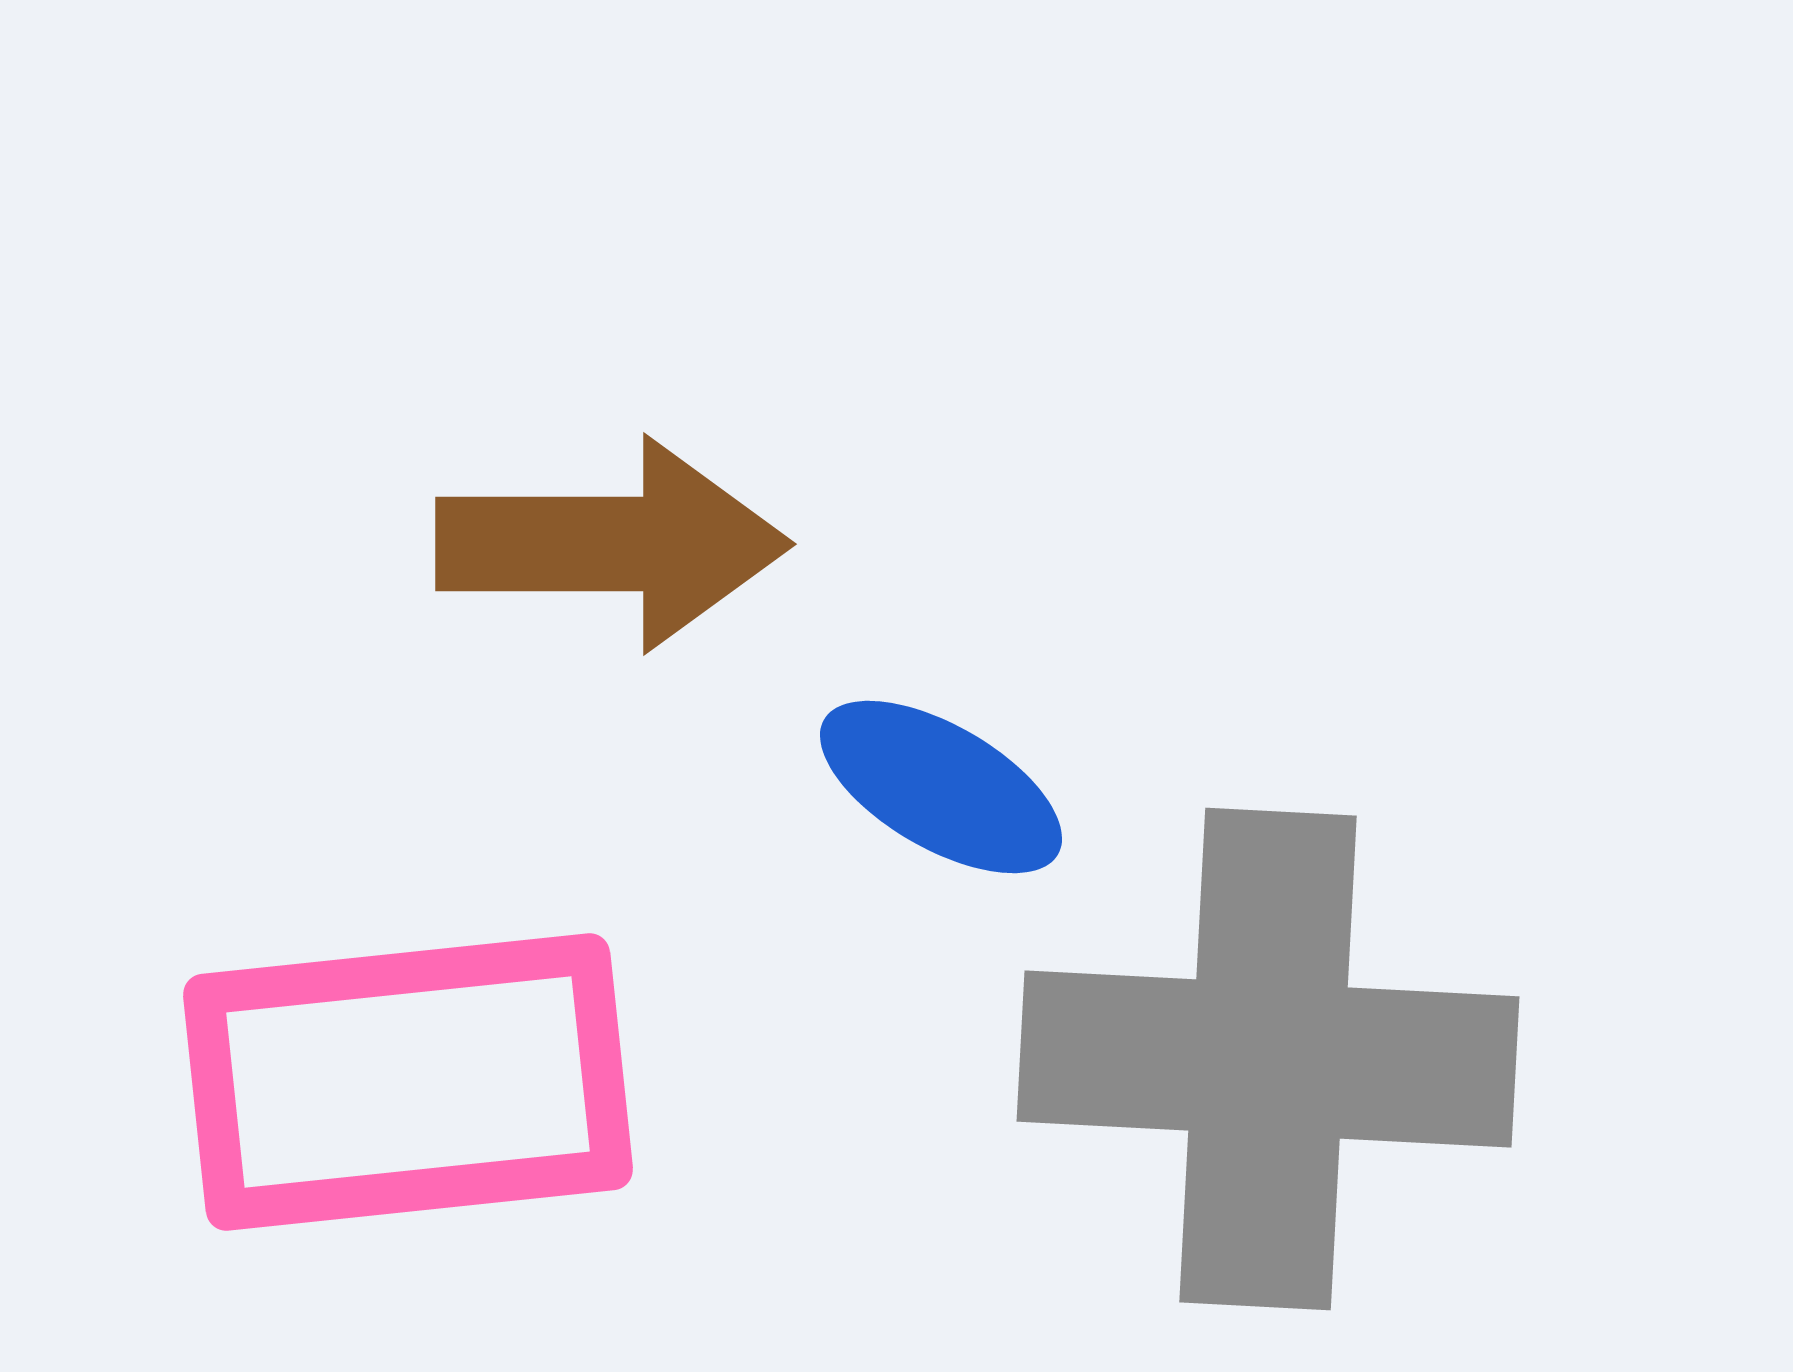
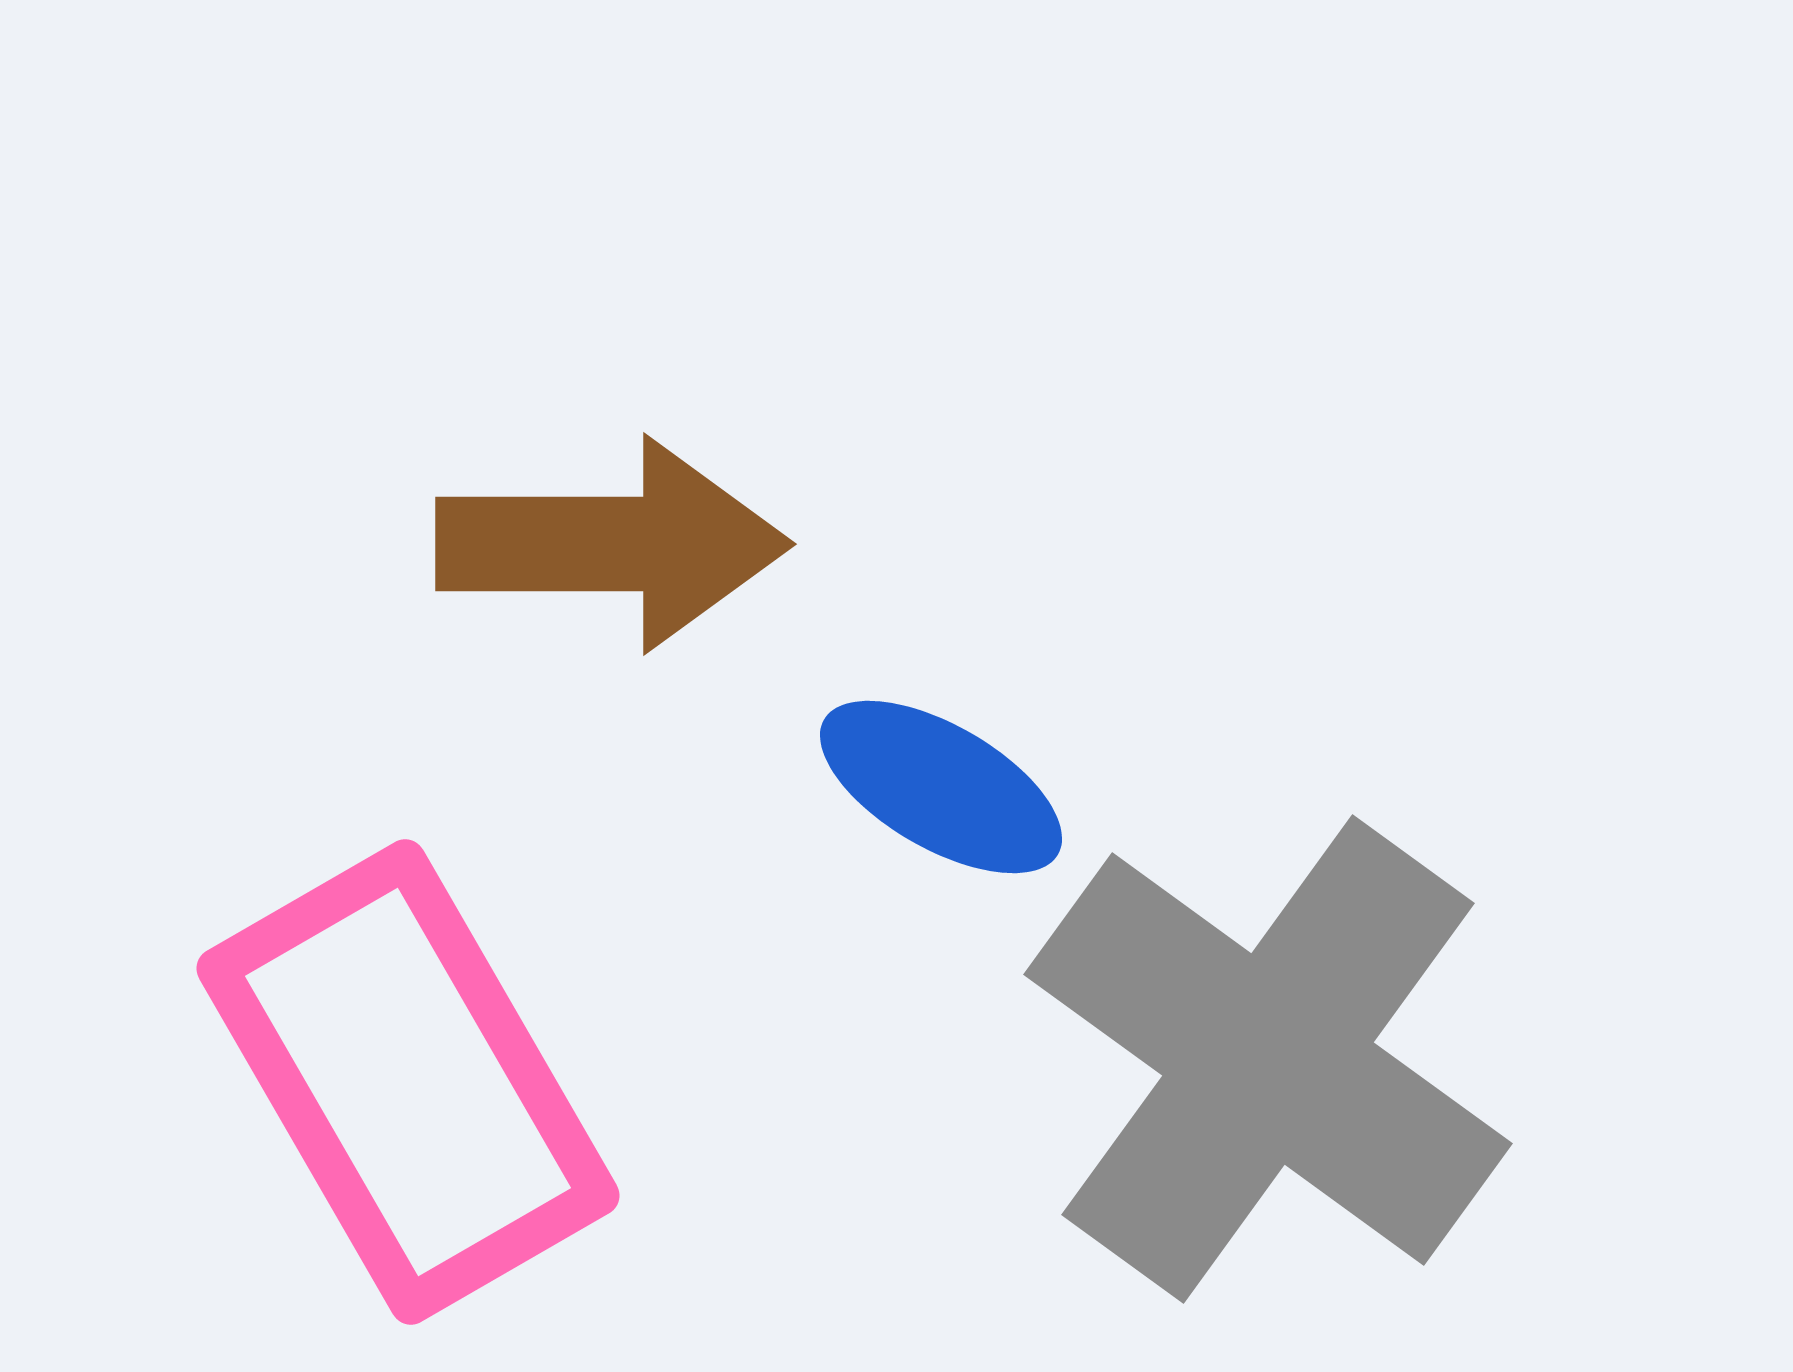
gray cross: rotated 33 degrees clockwise
pink rectangle: rotated 66 degrees clockwise
